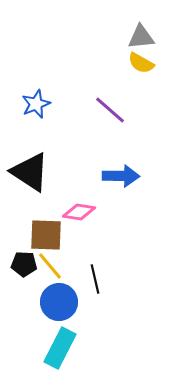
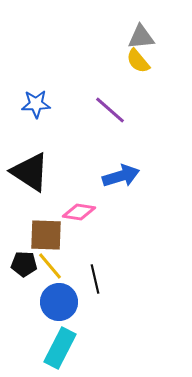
yellow semicircle: moved 3 px left, 2 px up; rotated 20 degrees clockwise
blue star: rotated 20 degrees clockwise
blue arrow: rotated 18 degrees counterclockwise
